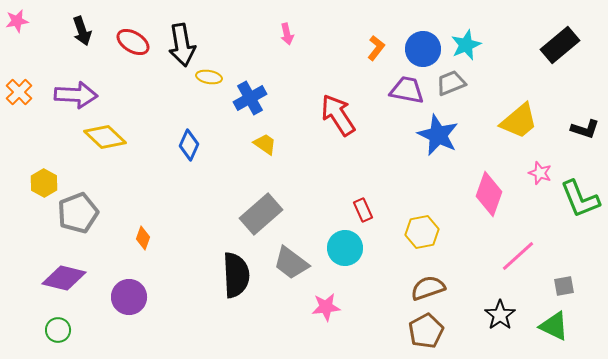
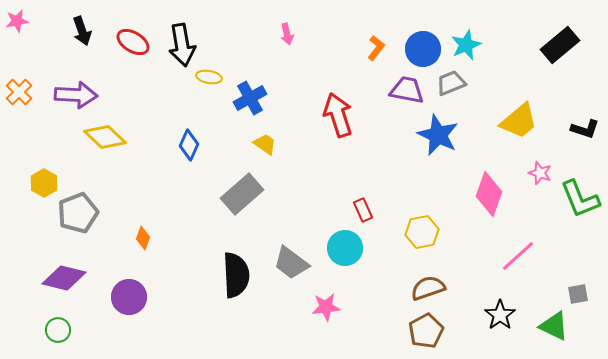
red arrow at (338, 115): rotated 15 degrees clockwise
gray rectangle at (261, 214): moved 19 px left, 20 px up
gray square at (564, 286): moved 14 px right, 8 px down
